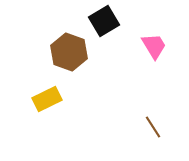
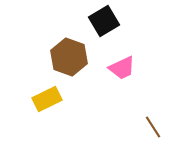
pink trapezoid: moved 32 px left, 22 px down; rotated 96 degrees clockwise
brown hexagon: moved 5 px down
